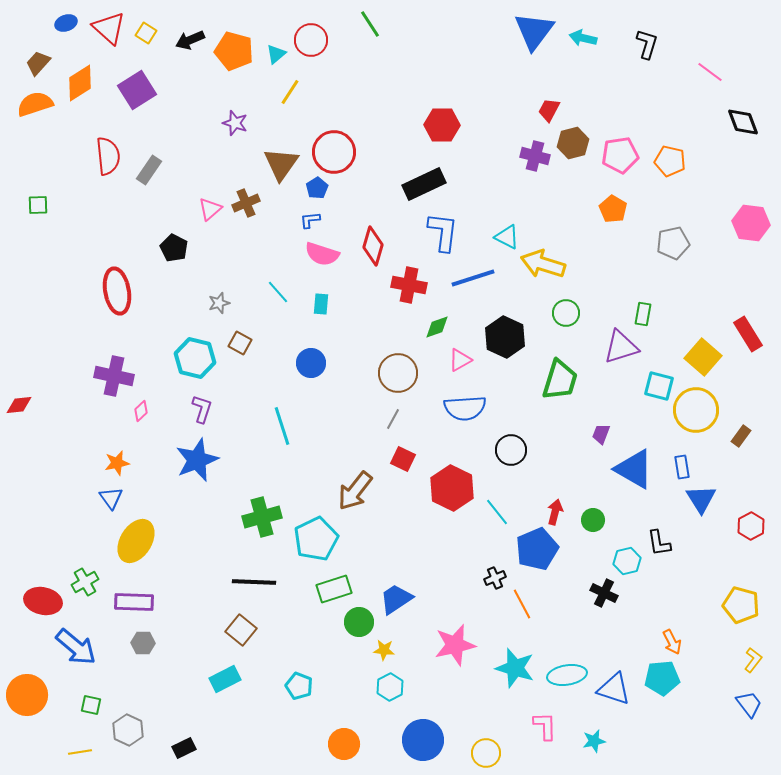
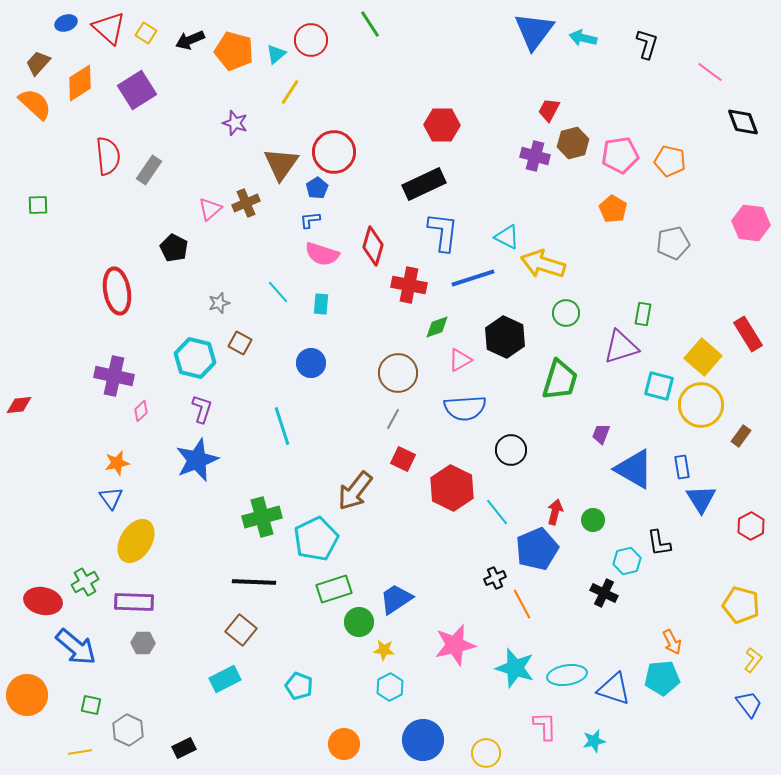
orange semicircle at (35, 104): rotated 60 degrees clockwise
yellow circle at (696, 410): moved 5 px right, 5 px up
